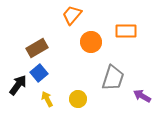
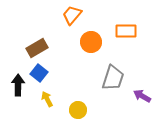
blue square: rotated 12 degrees counterclockwise
black arrow: rotated 35 degrees counterclockwise
yellow circle: moved 11 px down
